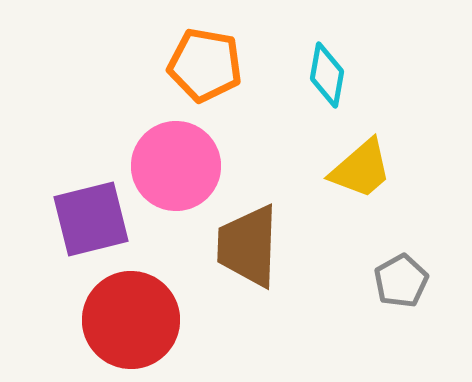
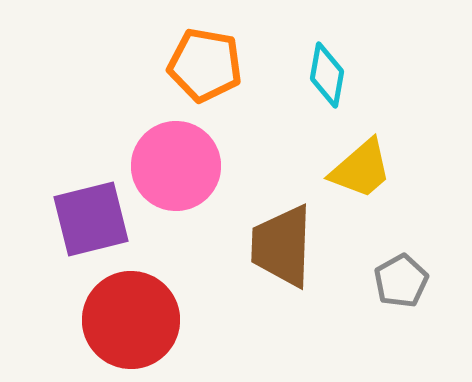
brown trapezoid: moved 34 px right
